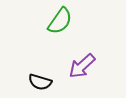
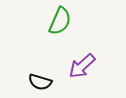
green semicircle: rotated 12 degrees counterclockwise
